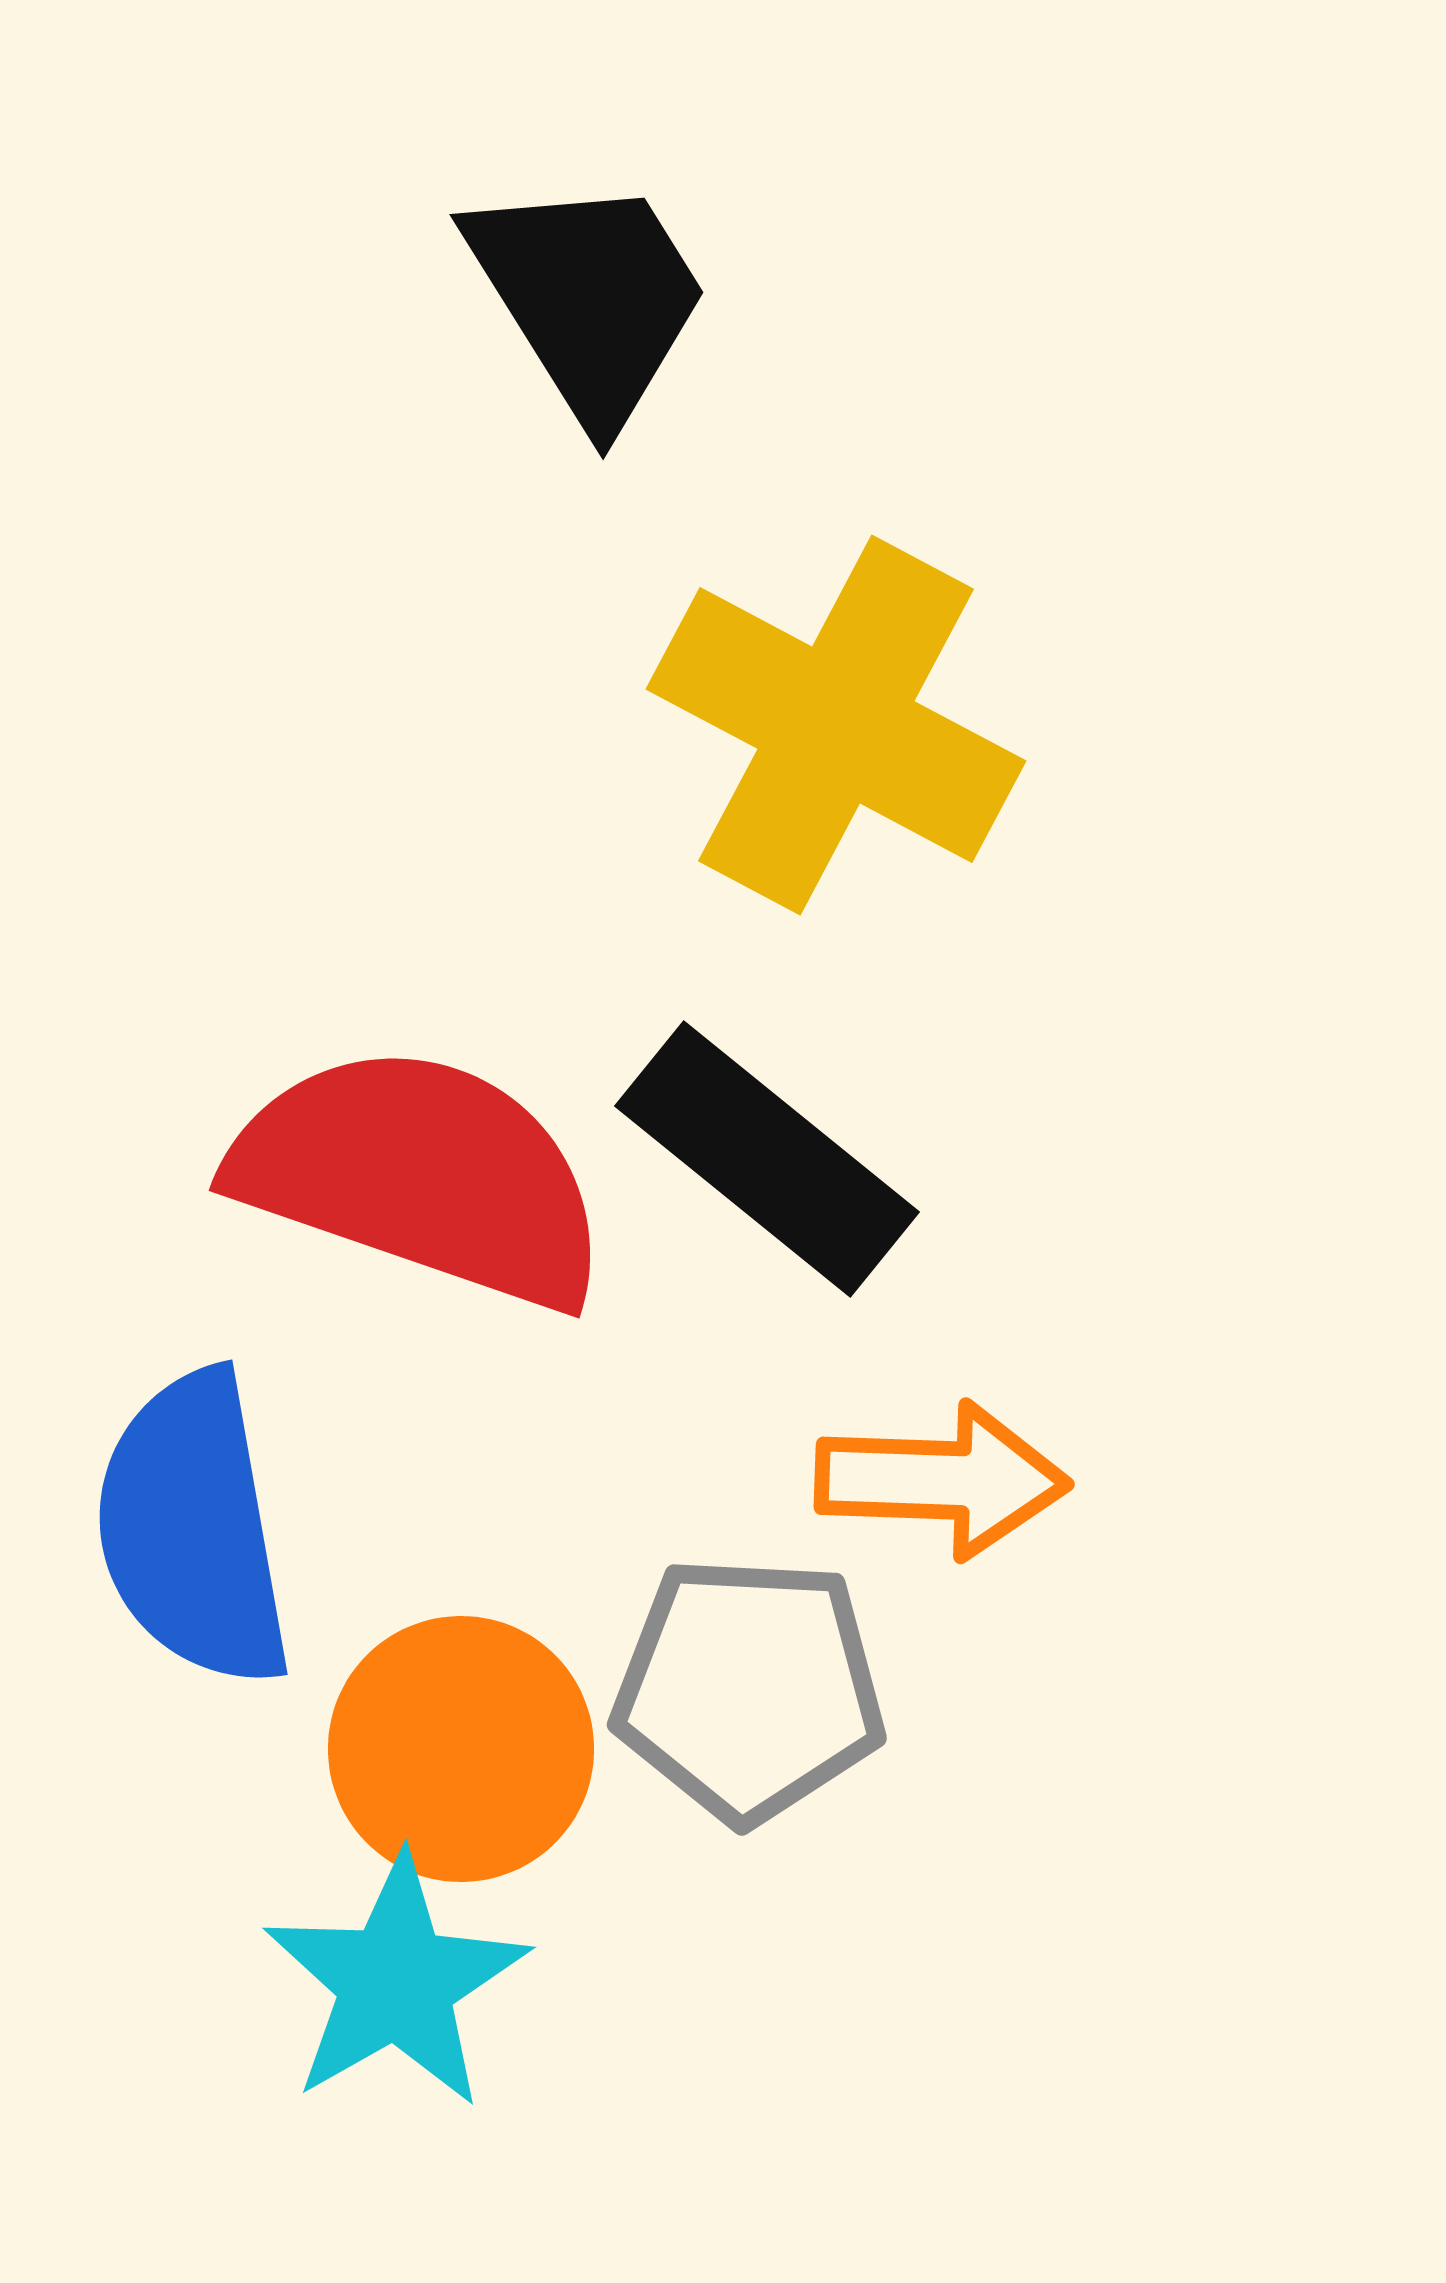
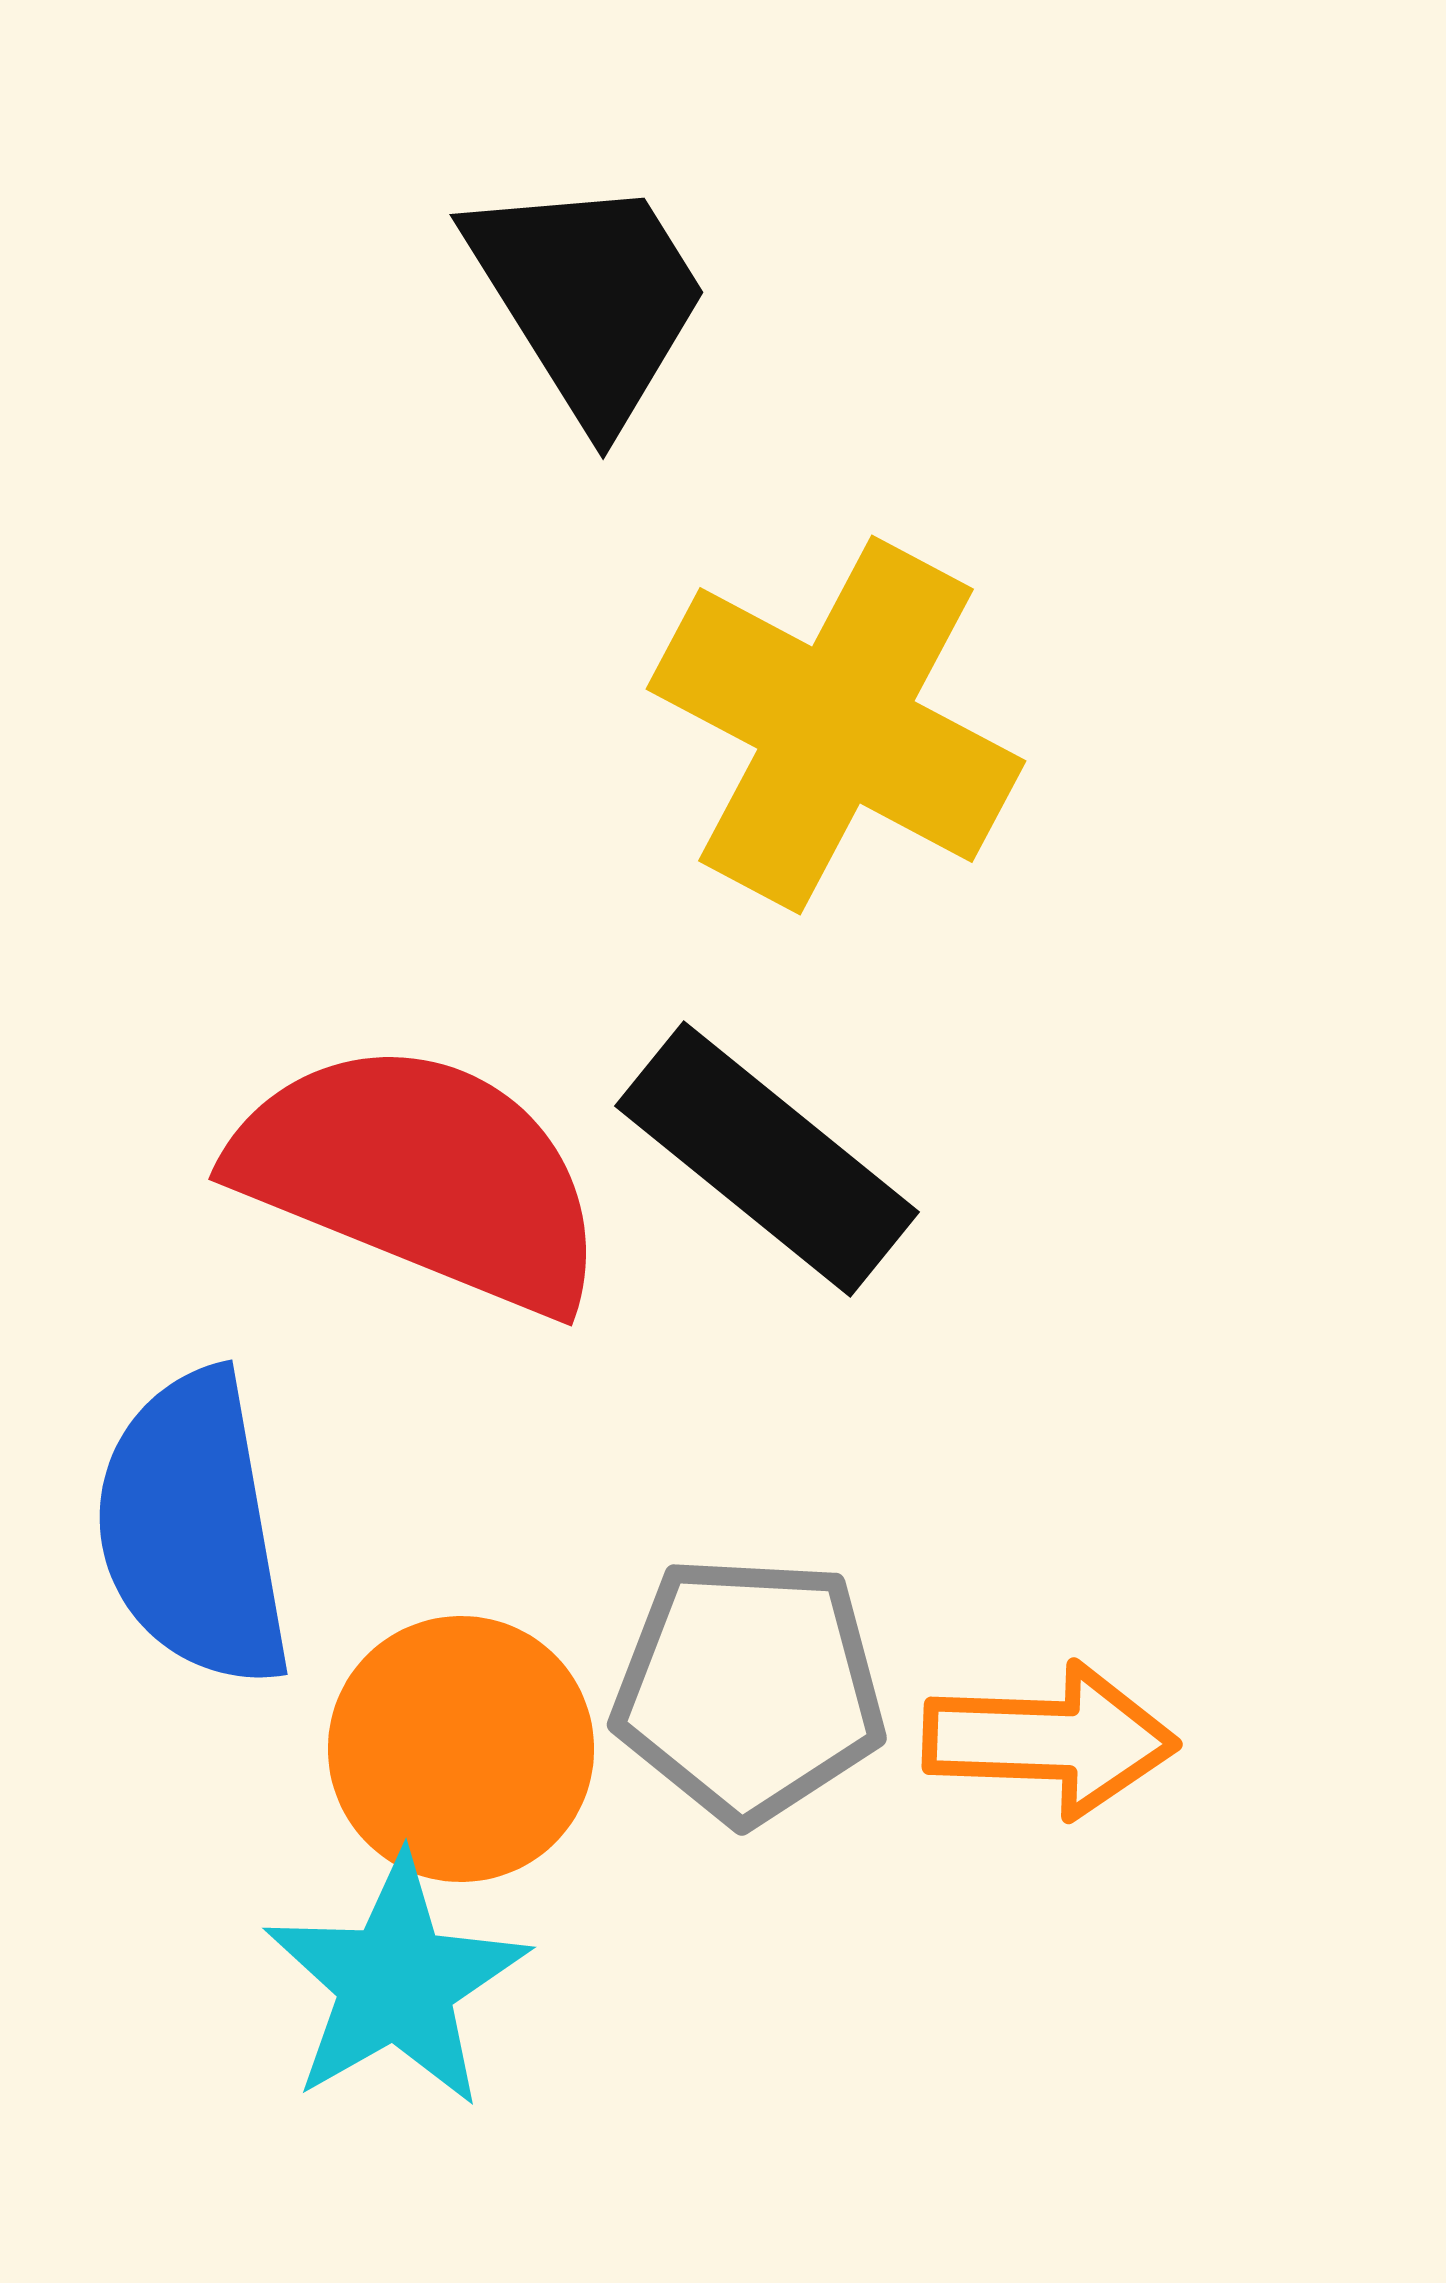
red semicircle: rotated 3 degrees clockwise
orange arrow: moved 108 px right, 260 px down
